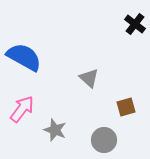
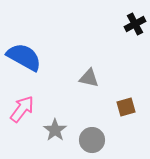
black cross: rotated 25 degrees clockwise
gray triangle: rotated 30 degrees counterclockwise
gray star: rotated 15 degrees clockwise
gray circle: moved 12 px left
